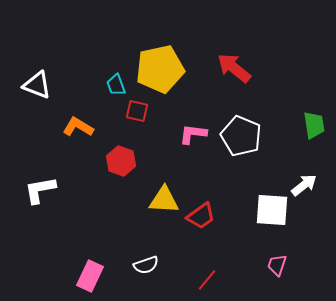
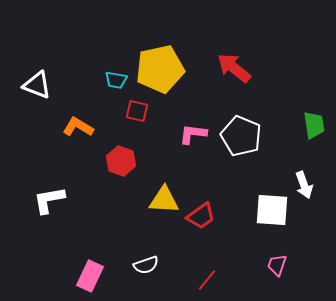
cyan trapezoid: moved 5 px up; rotated 60 degrees counterclockwise
white arrow: rotated 108 degrees clockwise
white L-shape: moved 9 px right, 10 px down
